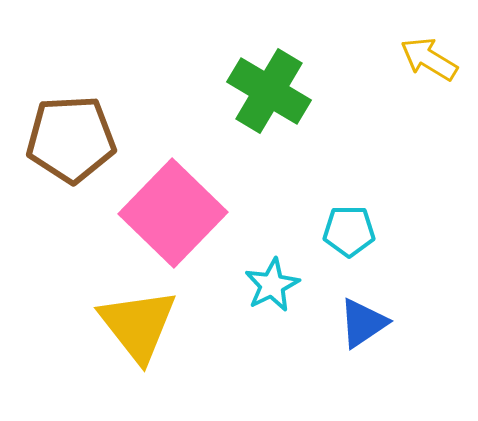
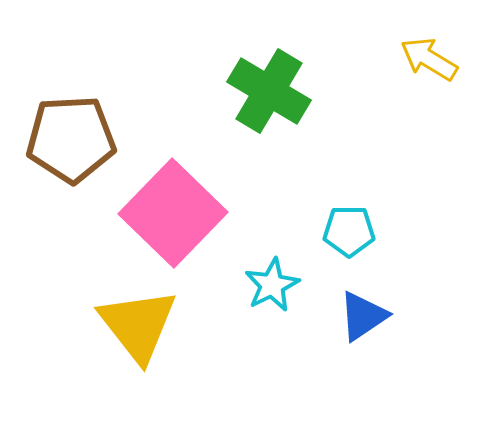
blue triangle: moved 7 px up
